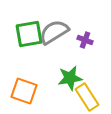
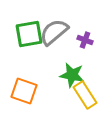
gray semicircle: rotated 8 degrees counterclockwise
green star: moved 2 px right, 3 px up; rotated 20 degrees clockwise
yellow rectangle: moved 2 px left, 2 px up
